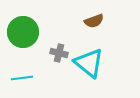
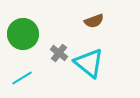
green circle: moved 2 px down
gray cross: rotated 24 degrees clockwise
cyan line: rotated 25 degrees counterclockwise
